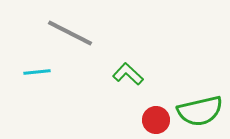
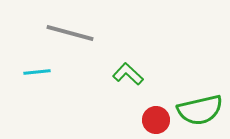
gray line: rotated 12 degrees counterclockwise
green semicircle: moved 1 px up
